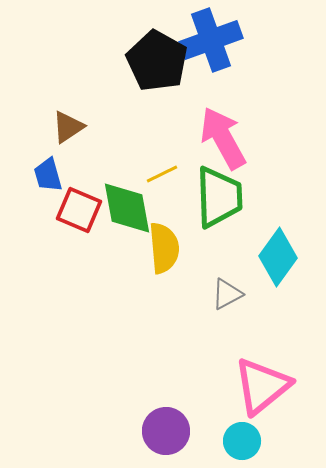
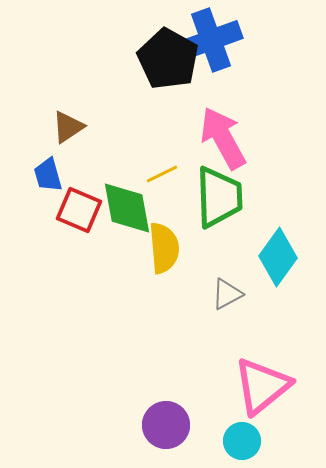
black pentagon: moved 11 px right, 2 px up
purple circle: moved 6 px up
